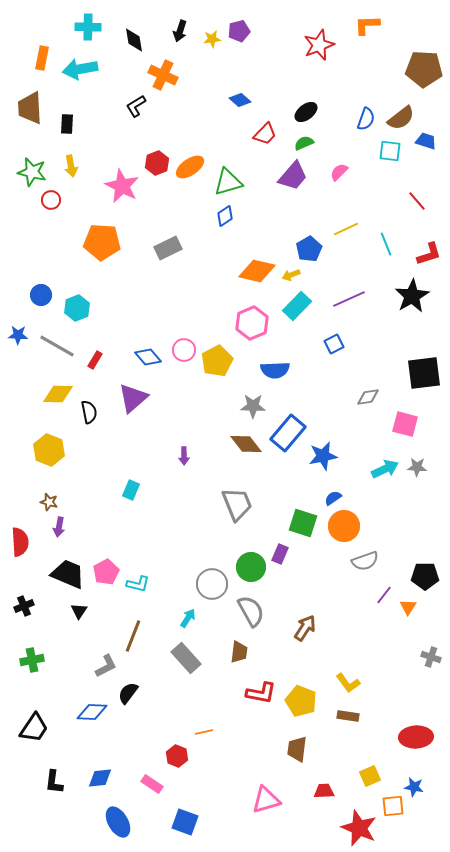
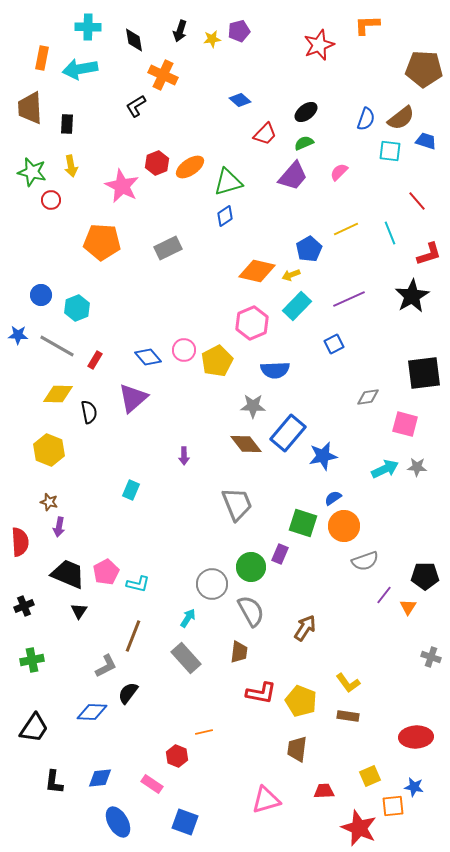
cyan line at (386, 244): moved 4 px right, 11 px up
